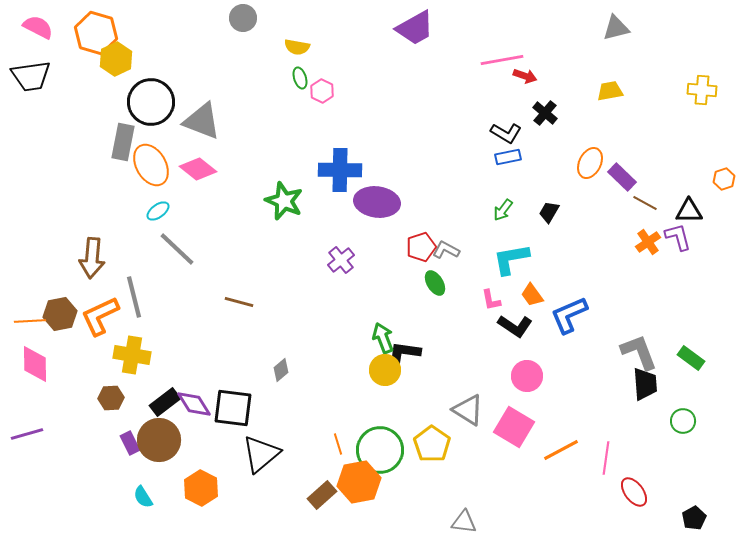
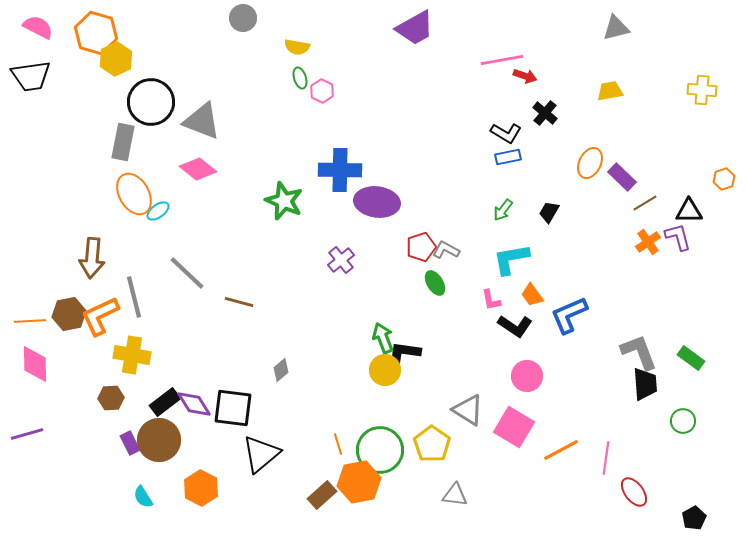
orange ellipse at (151, 165): moved 17 px left, 29 px down
brown line at (645, 203): rotated 60 degrees counterclockwise
gray line at (177, 249): moved 10 px right, 24 px down
brown hexagon at (60, 314): moved 9 px right
gray triangle at (464, 522): moved 9 px left, 27 px up
